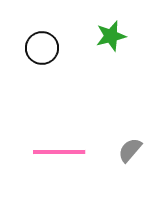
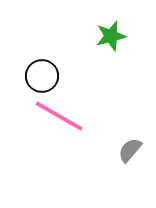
black circle: moved 28 px down
pink line: moved 36 px up; rotated 30 degrees clockwise
